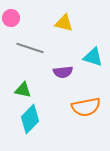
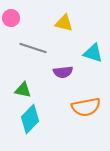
gray line: moved 3 px right
cyan triangle: moved 4 px up
